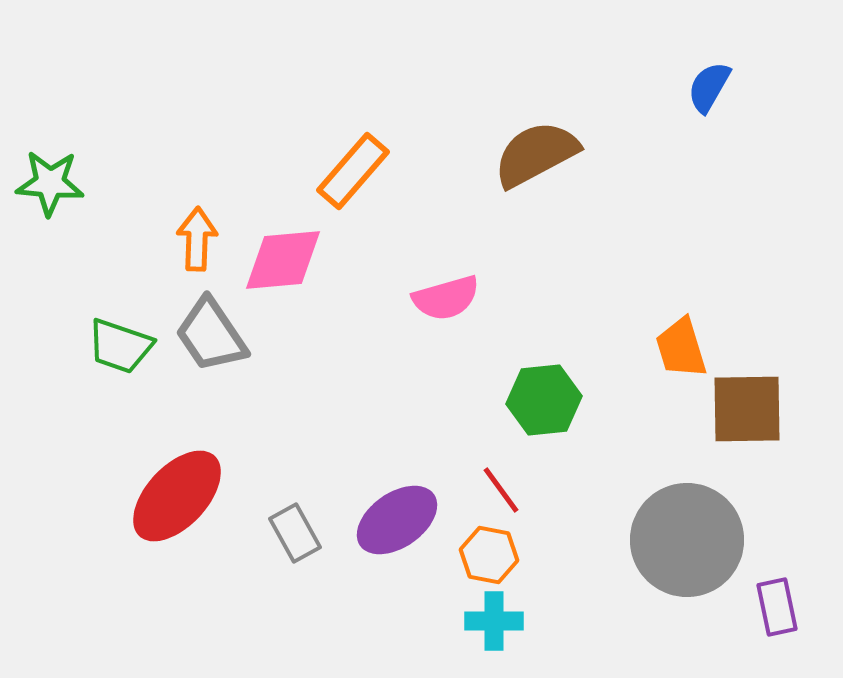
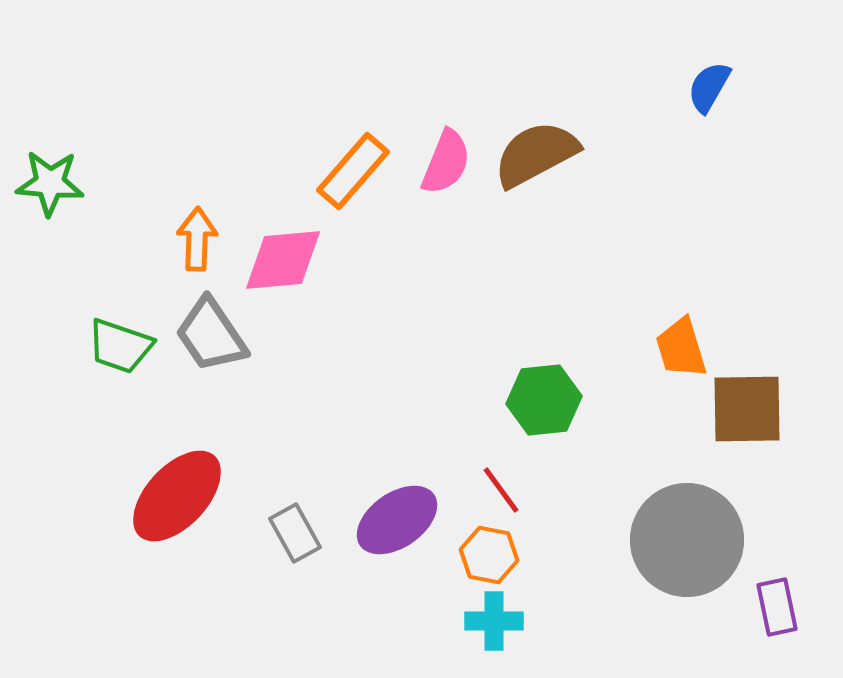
pink semicircle: moved 136 px up; rotated 52 degrees counterclockwise
